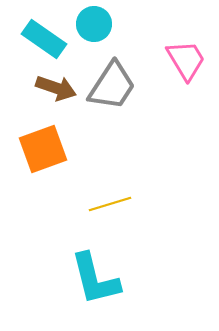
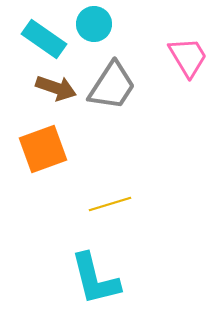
pink trapezoid: moved 2 px right, 3 px up
